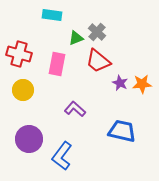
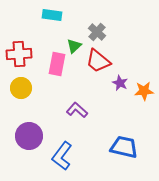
green triangle: moved 2 px left, 8 px down; rotated 21 degrees counterclockwise
red cross: rotated 20 degrees counterclockwise
orange star: moved 2 px right, 7 px down
yellow circle: moved 2 px left, 2 px up
purple L-shape: moved 2 px right, 1 px down
blue trapezoid: moved 2 px right, 16 px down
purple circle: moved 3 px up
